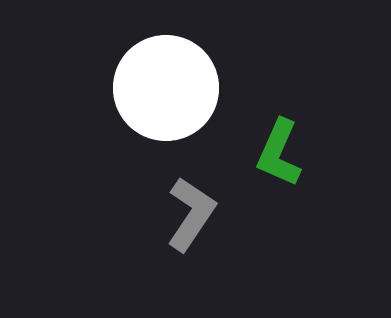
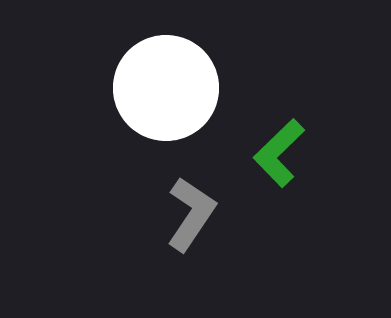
green L-shape: rotated 22 degrees clockwise
